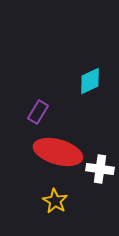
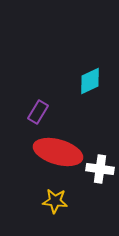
yellow star: rotated 25 degrees counterclockwise
